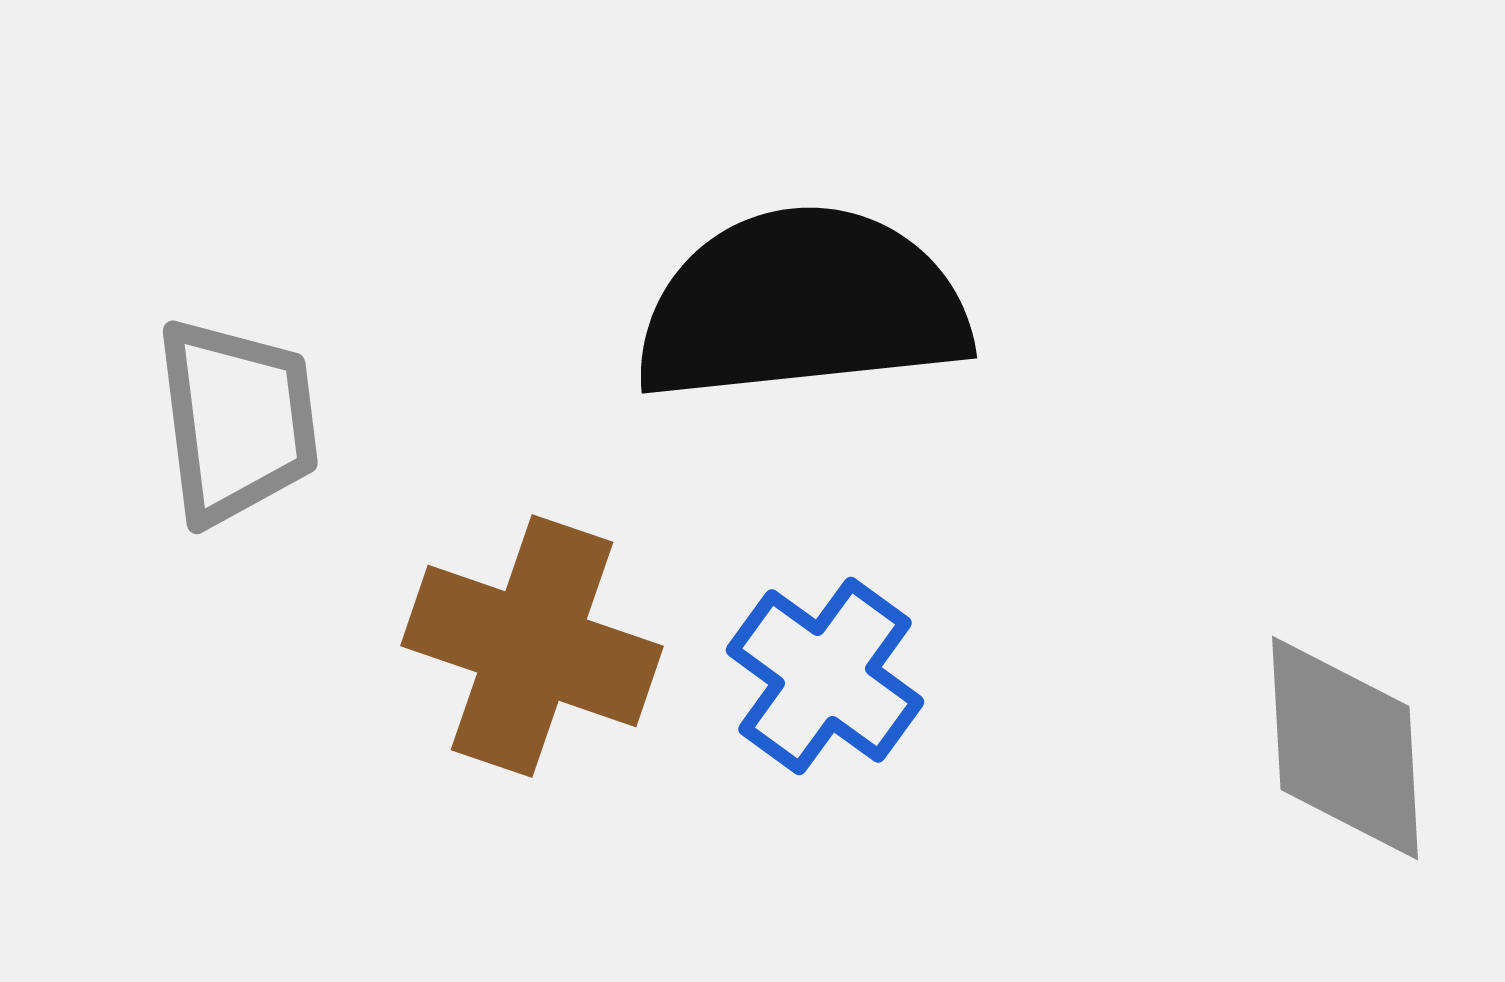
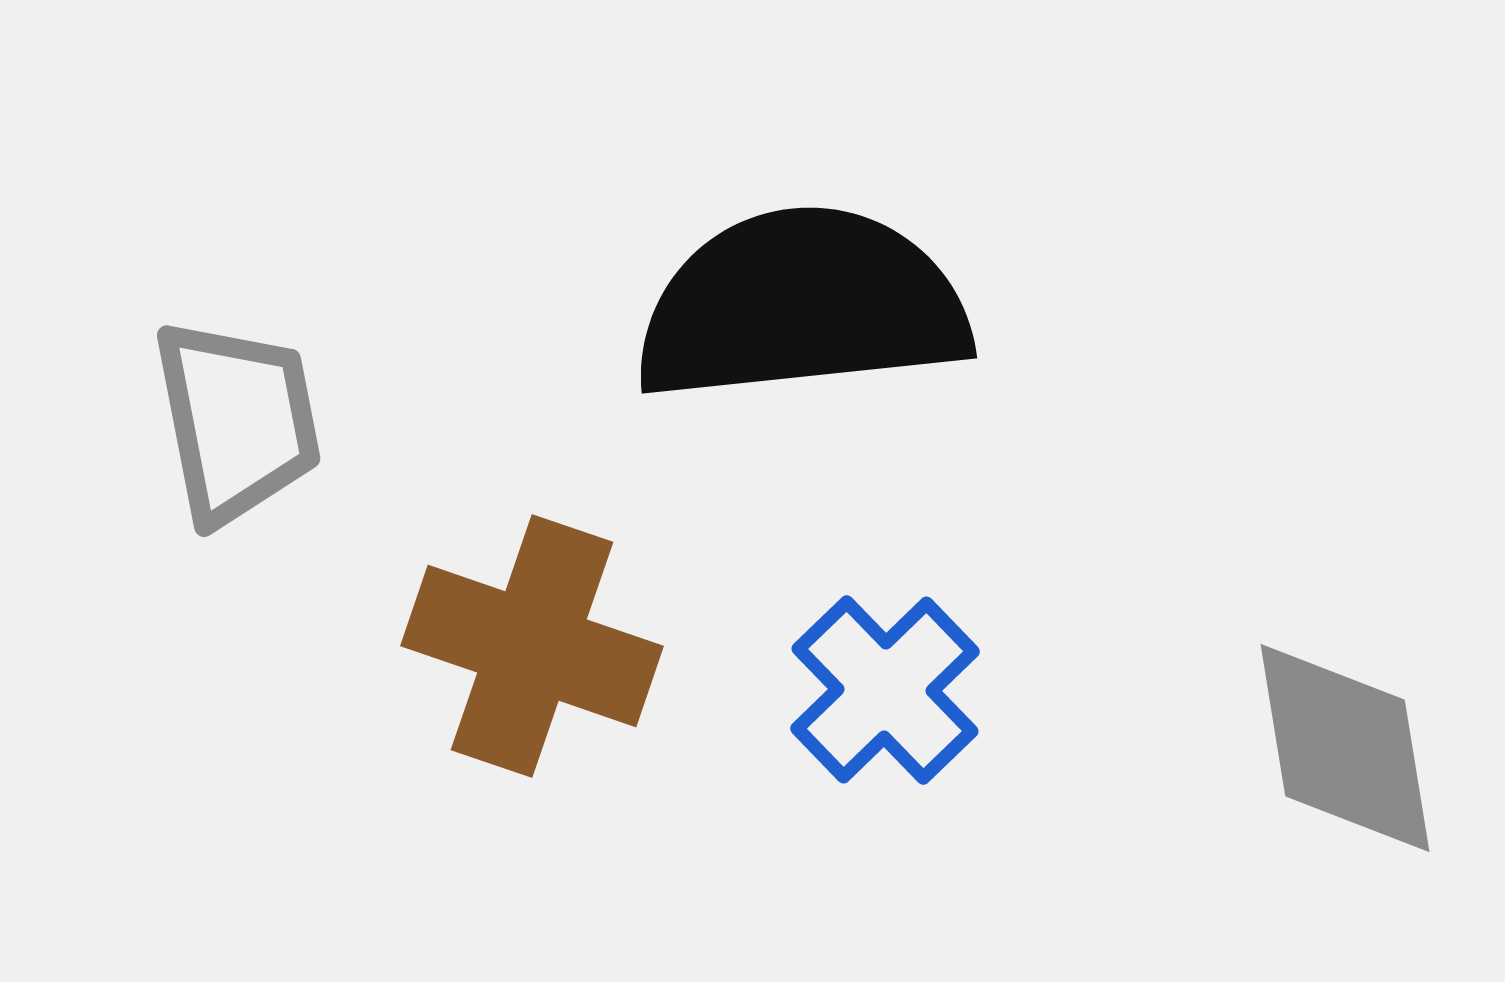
gray trapezoid: rotated 4 degrees counterclockwise
blue cross: moved 60 px right, 14 px down; rotated 10 degrees clockwise
gray diamond: rotated 6 degrees counterclockwise
